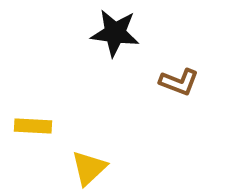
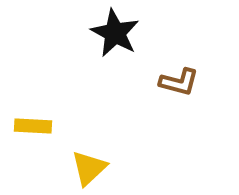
black star: rotated 21 degrees clockwise
brown L-shape: rotated 6 degrees counterclockwise
